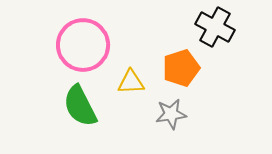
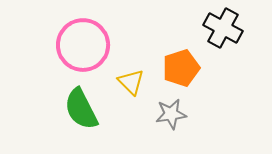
black cross: moved 8 px right, 1 px down
yellow triangle: rotated 48 degrees clockwise
green semicircle: moved 1 px right, 3 px down
